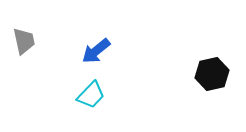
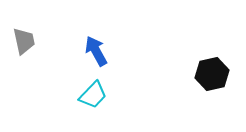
blue arrow: rotated 100 degrees clockwise
cyan trapezoid: moved 2 px right
